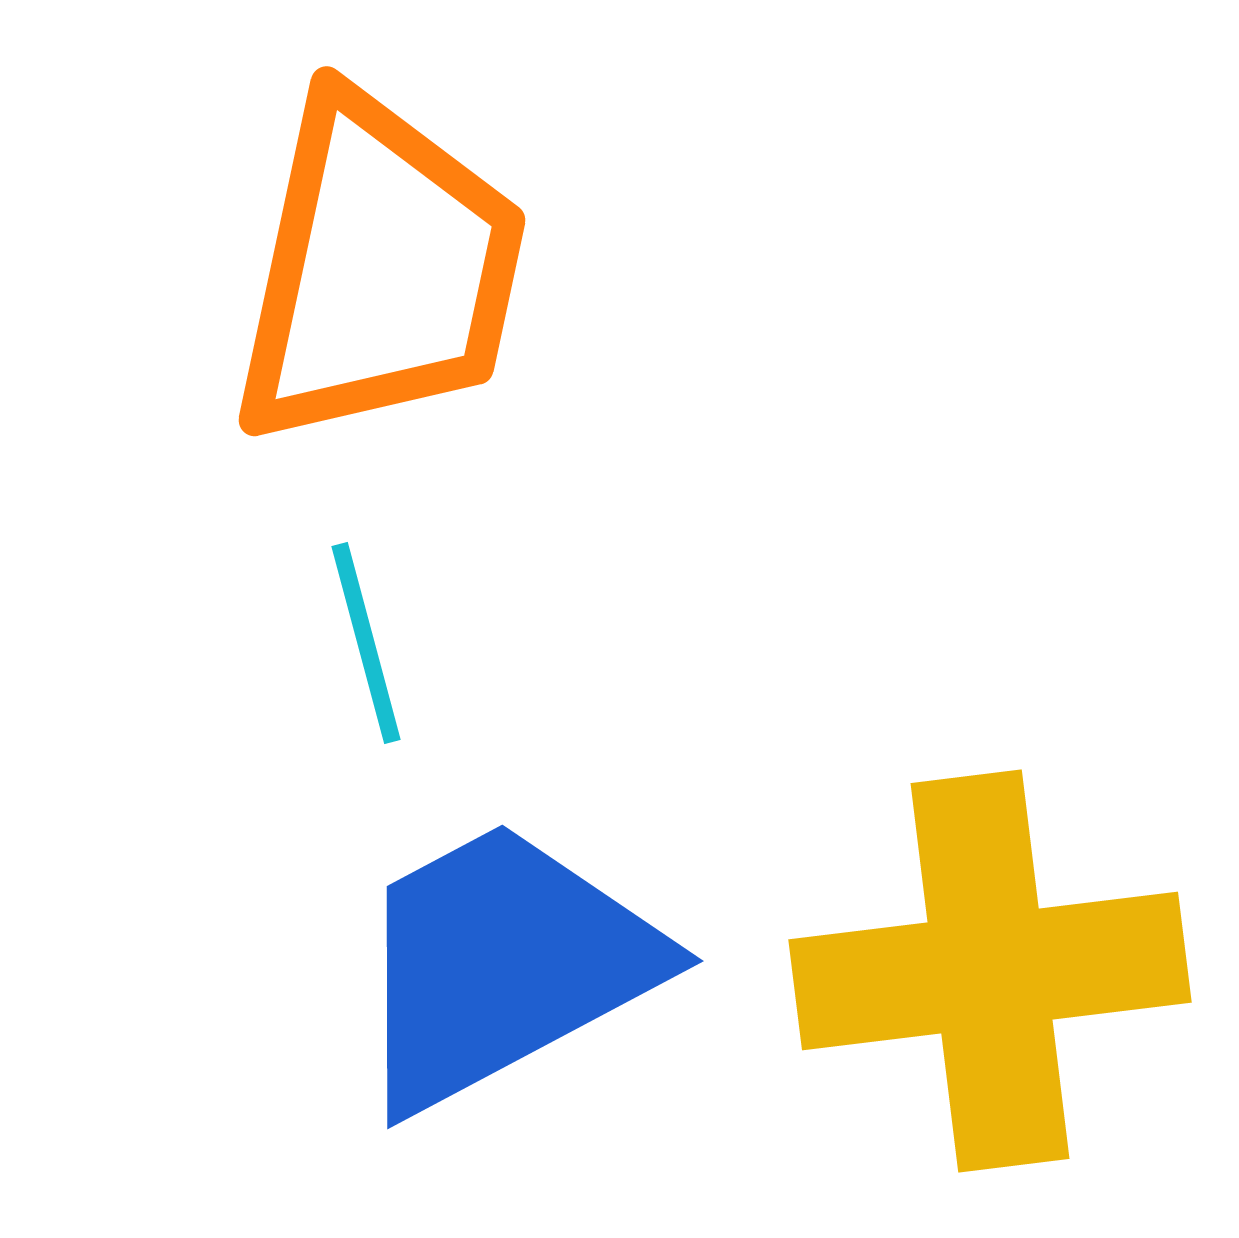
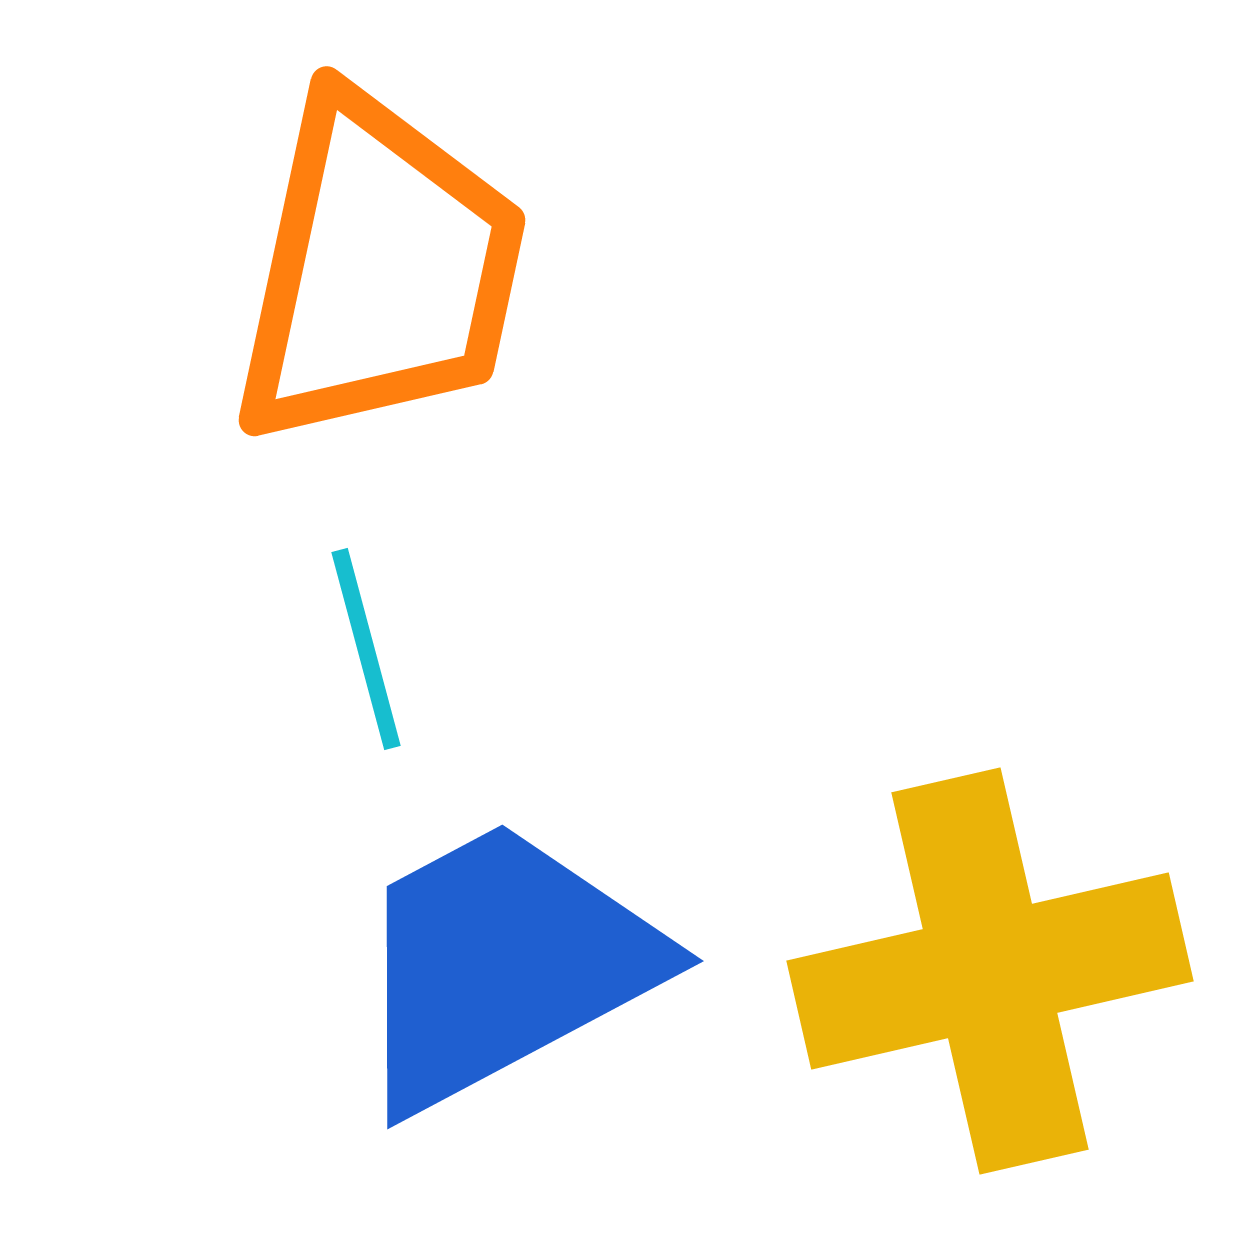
cyan line: moved 6 px down
yellow cross: rotated 6 degrees counterclockwise
